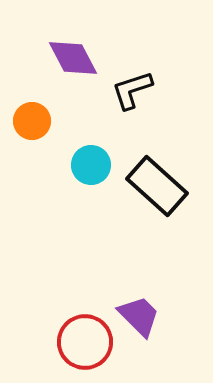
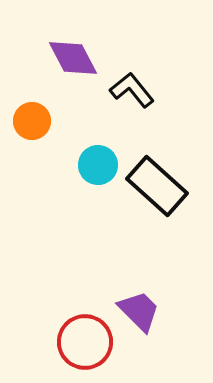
black L-shape: rotated 69 degrees clockwise
cyan circle: moved 7 px right
purple trapezoid: moved 5 px up
